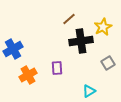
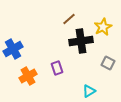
gray square: rotated 32 degrees counterclockwise
purple rectangle: rotated 16 degrees counterclockwise
orange cross: moved 1 px down
